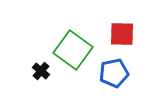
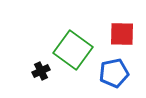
black cross: rotated 24 degrees clockwise
